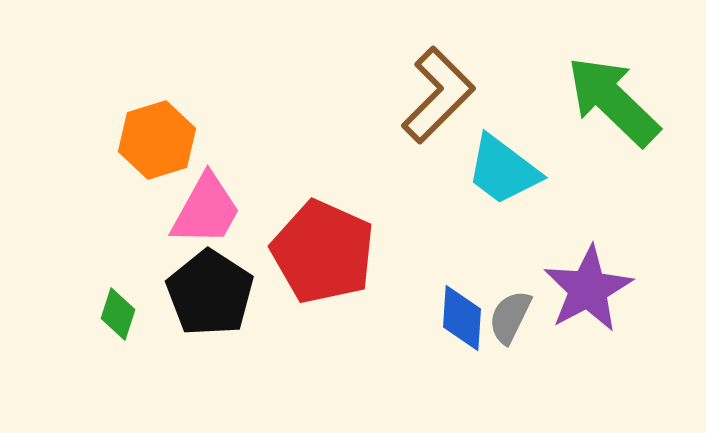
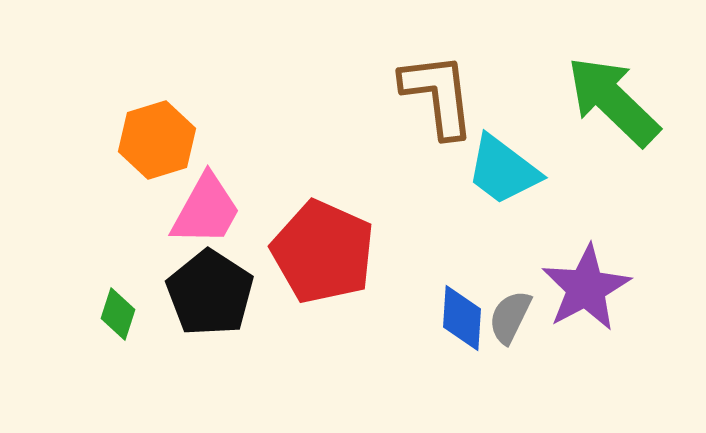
brown L-shape: rotated 52 degrees counterclockwise
purple star: moved 2 px left, 1 px up
